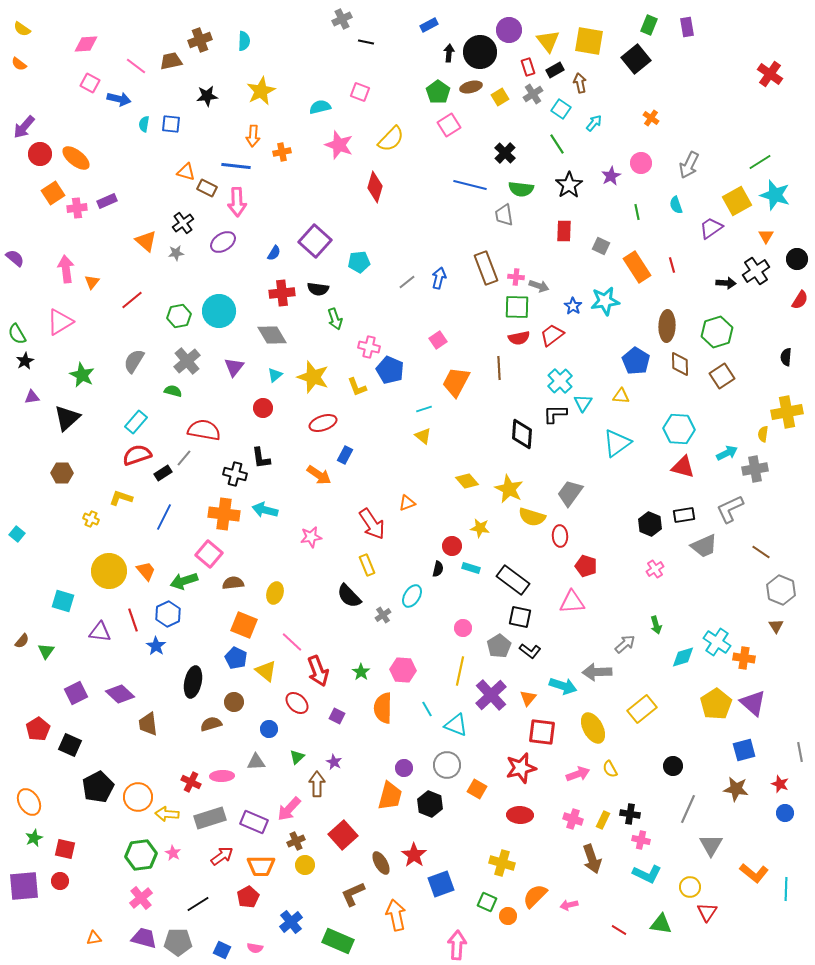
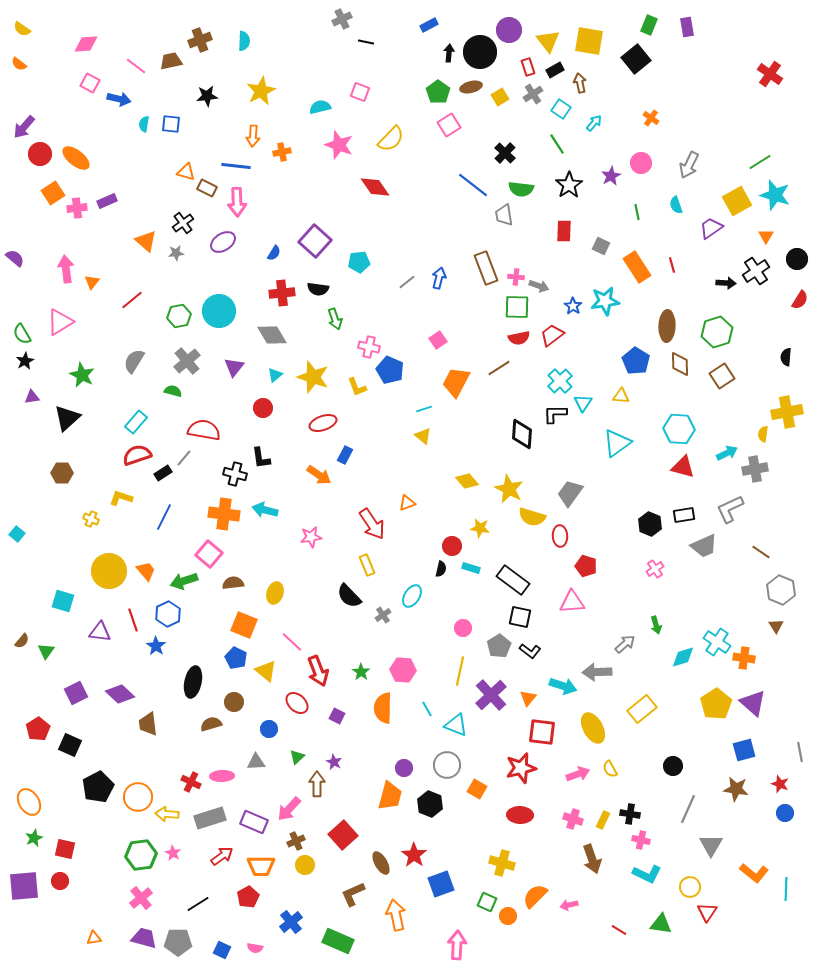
blue line at (470, 185): moved 3 px right; rotated 24 degrees clockwise
red diamond at (375, 187): rotated 52 degrees counterclockwise
green semicircle at (17, 334): moved 5 px right
brown line at (499, 368): rotated 60 degrees clockwise
black semicircle at (438, 569): moved 3 px right
